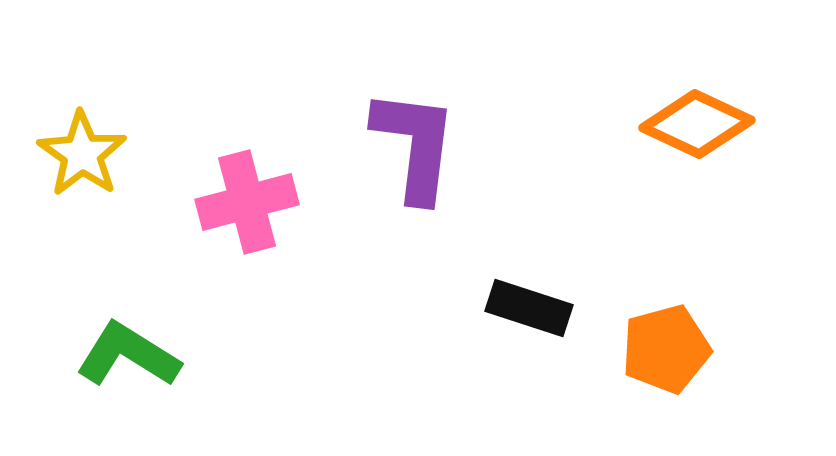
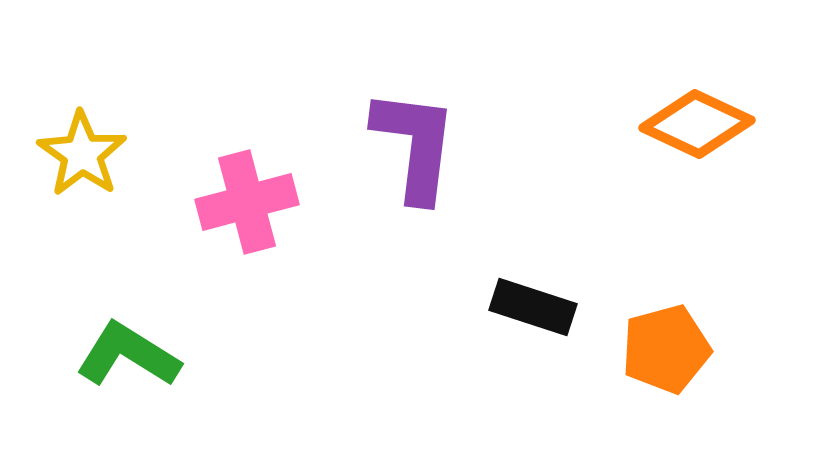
black rectangle: moved 4 px right, 1 px up
